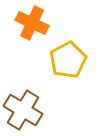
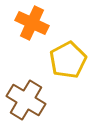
brown cross: moved 3 px right, 10 px up
